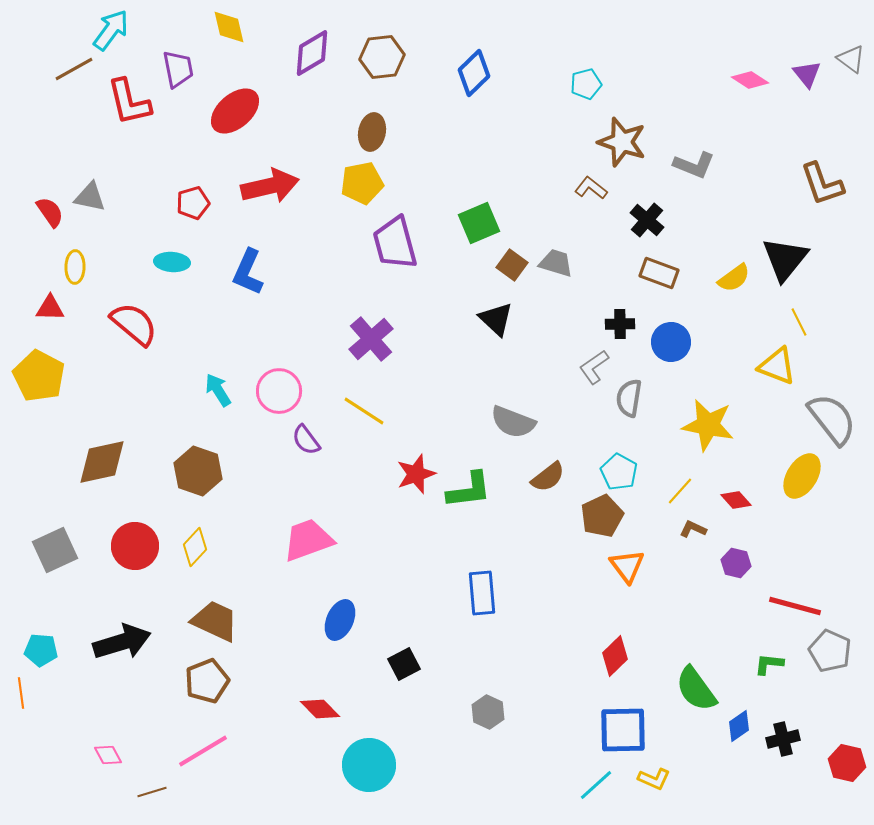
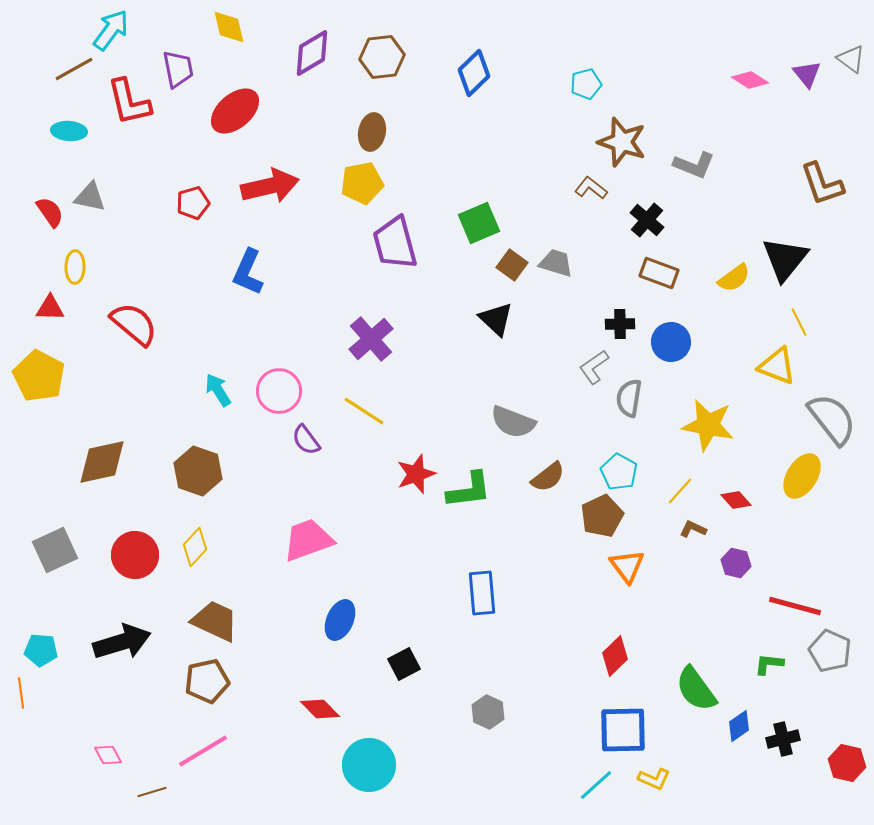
cyan ellipse at (172, 262): moved 103 px left, 131 px up
red circle at (135, 546): moved 9 px down
brown pentagon at (207, 681): rotated 9 degrees clockwise
